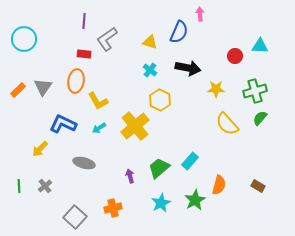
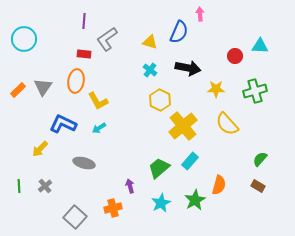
green semicircle: moved 41 px down
yellow cross: moved 48 px right
purple arrow: moved 10 px down
